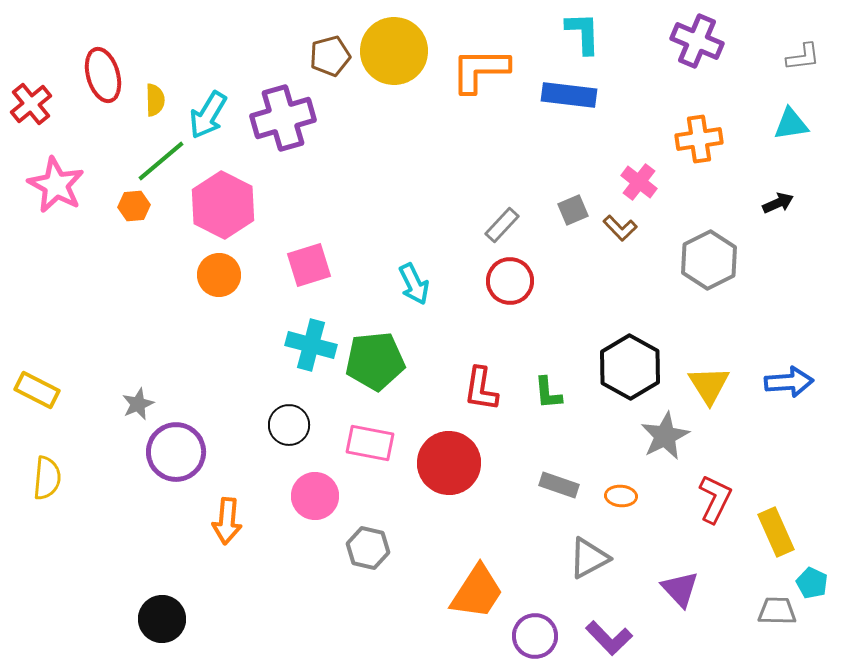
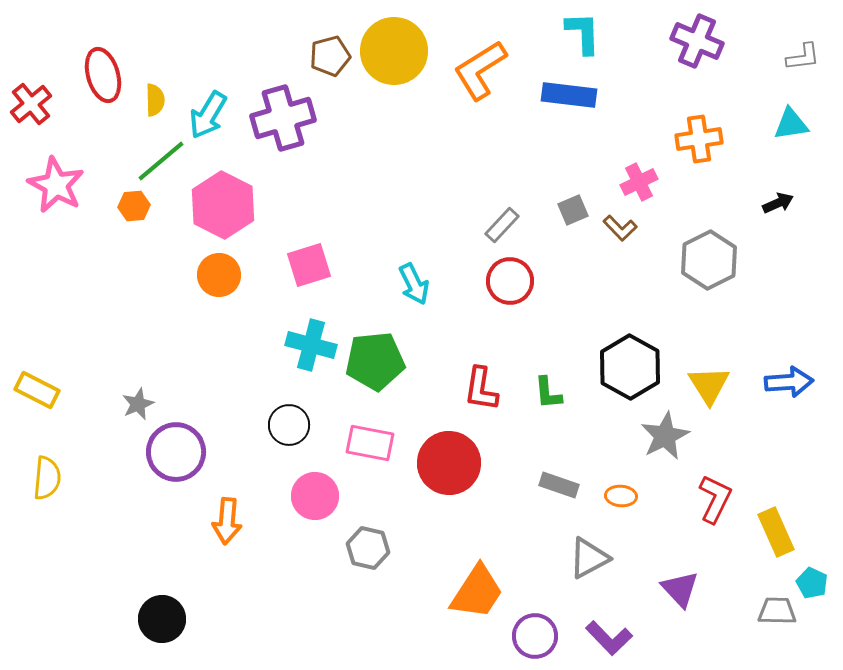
orange L-shape at (480, 70): rotated 32 degrees counterclockwise
pink cross at (639, 182): rotated 27 degrees clockwise
